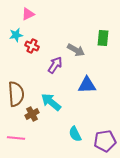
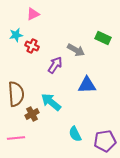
pink triangle: moved 5 px right
green rectangle: rotated 70 degrees counterclockwise
pink line: rotated 12 degrees counterclockwise
